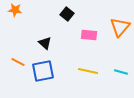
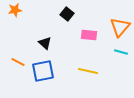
orange star: rotated 16 degrees counterclockwise
cyan line: moved 20 px up
